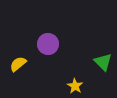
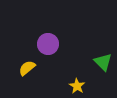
yellow semicircle: moved 9 px right, 4 px down
yellow star: moved 2 px right
